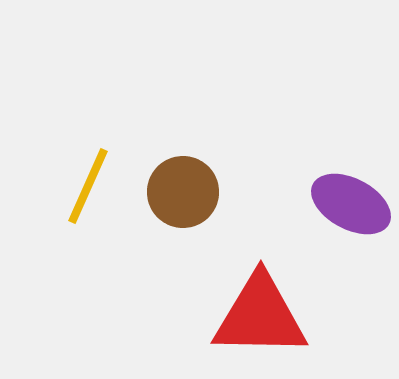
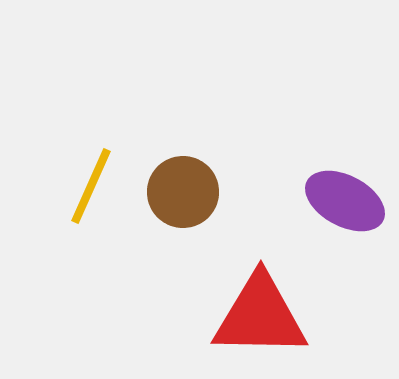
yellow line: moved 3 px right
purple ellipse: moved 6 px left, 3 px up
